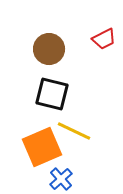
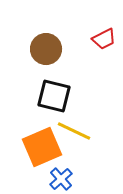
brown circle: moved 3 px left
black square: moved 2 px right, 2 px down
